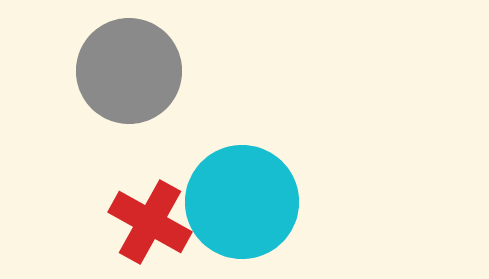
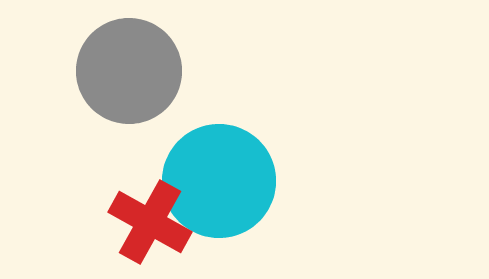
cyan circle: moved 23 px left, 21 px up
